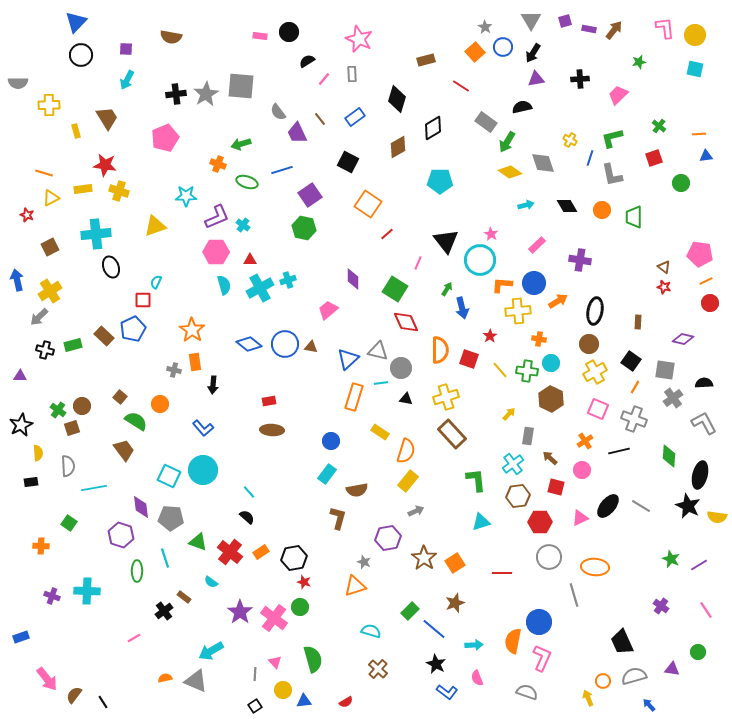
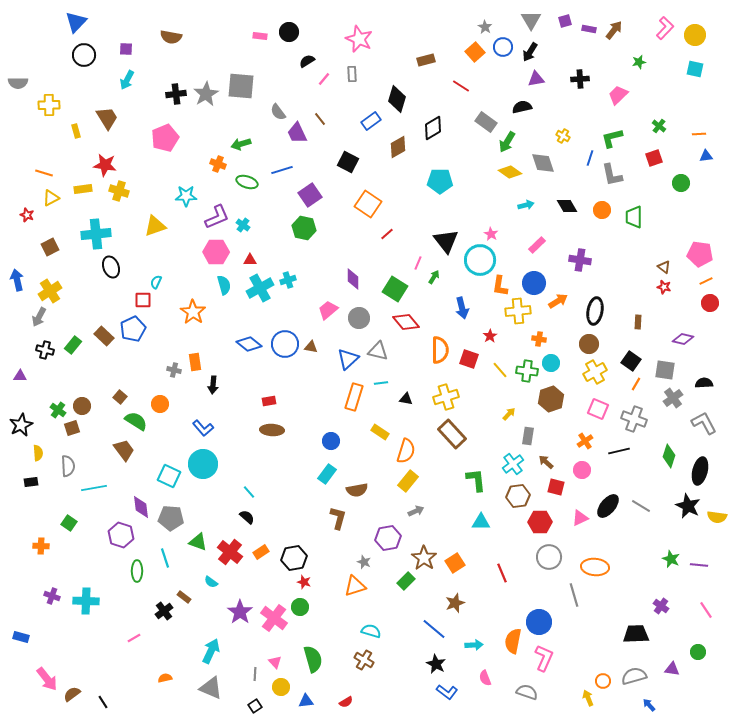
pink L-shape at (665, 28): rotated 50 degrees clockwise
black arrow at (533, 53): moved 3 px left, 1 px up
black circle at (81, 55): moved 3 px right
blue rectangle at (355, 117): moved 16 px right, 4 px down
yellow cross at (570, 140): moved 7 px left, 4 px up
orange L-shape at (502, 285): moved 2 px left, 1 px down; rotated 85 degrees counterclockwise
green arrow at (447, 289): moved 13 px left, 12 px up
gray arrow at (39, 317): rotated 18 degrees counterclockwise
red diamond at (406, 322): rotated 16 degrees counterclockwise
orange star at (192, 330): moved 1 px right, 18 px up
green rectangle at (73, 345): rotated 36 degrees counterclockwise
gray circle at (401, 368): moved 42 px left, 50 px up
orange line at (635, 387): moved 1 px right, 3 px up
brown hexagon at (551, 399): rotated 15 degrees clockwise
green diamond at (669, 456): rotated 15 degrees clockwise
brown arrow at (550, 458): moved 4 px left, 4 px down
cyan circle at (203, 470): moved 6 px up
black ellipse at (700, 475): moved 4 px up
cyan triangle at (481, 522): rotated 18 degrees clockwise
purple line at (699, 565): rotated 36 degrees clockwise
red line at (502, 573): rotated 66 degrees clockwise
cyan cross at (87, 591): moved 1 px left, 10 px down
green rectangle at (410, 611): moved 4 px left, 30 px up
blue rectangle at (21, 637): rotated 35 degrees clockwise
black trapezoid at (622, 642): moved 14 px right, 8 px up; rotated 112 degrees clockwise
cyan arrow at (211, 651): rotated 145 degrees clockwise
pink L-shape at (542, 658): moved 2 px right
brown cross at (378, 669): moved 14 px left, 9 px up; rotated 12 degrees counterclockwise
pink semicircle at (477, 678): moved 8 px right
gray triangle at (196, 681): moved 15 px right, 7 px down
yellow circle at (283, 690): moved 2 px left, 3 px up
brown semicircle at (74, 695): moved 2 px left, 1 px up; rotated 18 degrees clockwise
blue triangle at (304, 701): moved 2 px right
